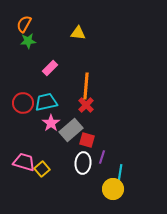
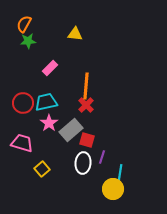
yellow triangle: moved 3 px left, 1 px down
pink star: moved 2 px left
pink trapezoid: moved 2 px left, 19 px up
